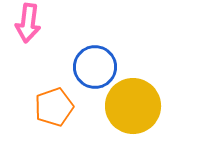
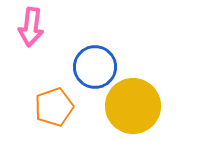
pink arrow: moved 3 px right, 4 px down
